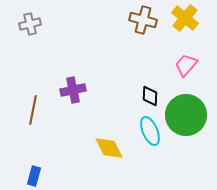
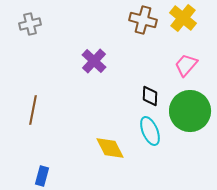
yellow cross: moved 2 px left
purple cross: moved 21 px right, 29 px up; rotated 35 degrees counterclockwise
green circle: moved 4 px right, 4 px up
yellow diamond: moved 1 px right
blue rectangle: moved 8 px right
